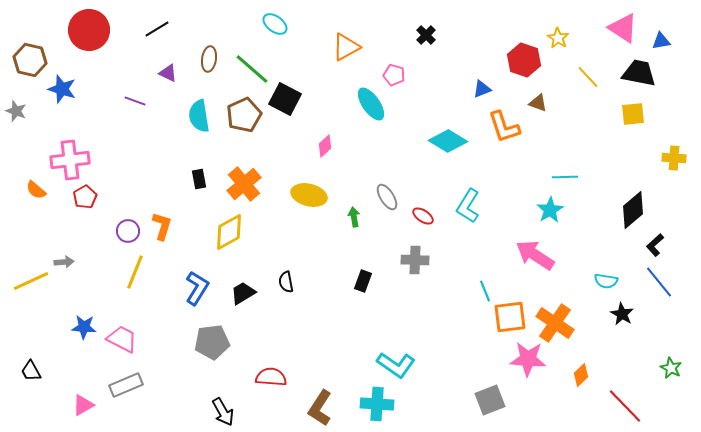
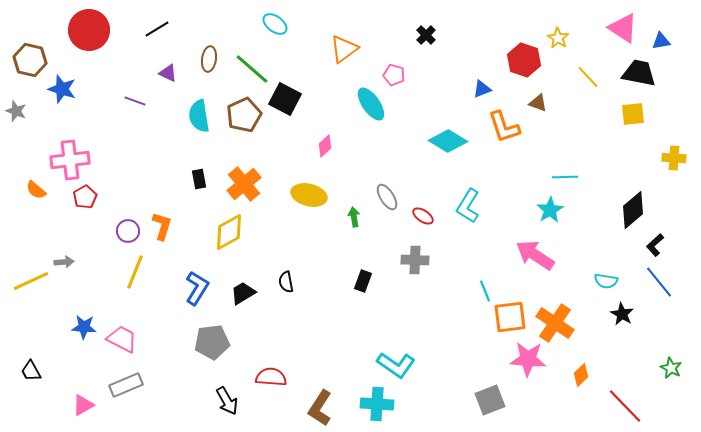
orange triangle at (346, 47): moved 2 px left, 2 px down; rotated 8 degrees counterclockwise
black arrow at (223, 412): moved 4 px right, 11 px up
